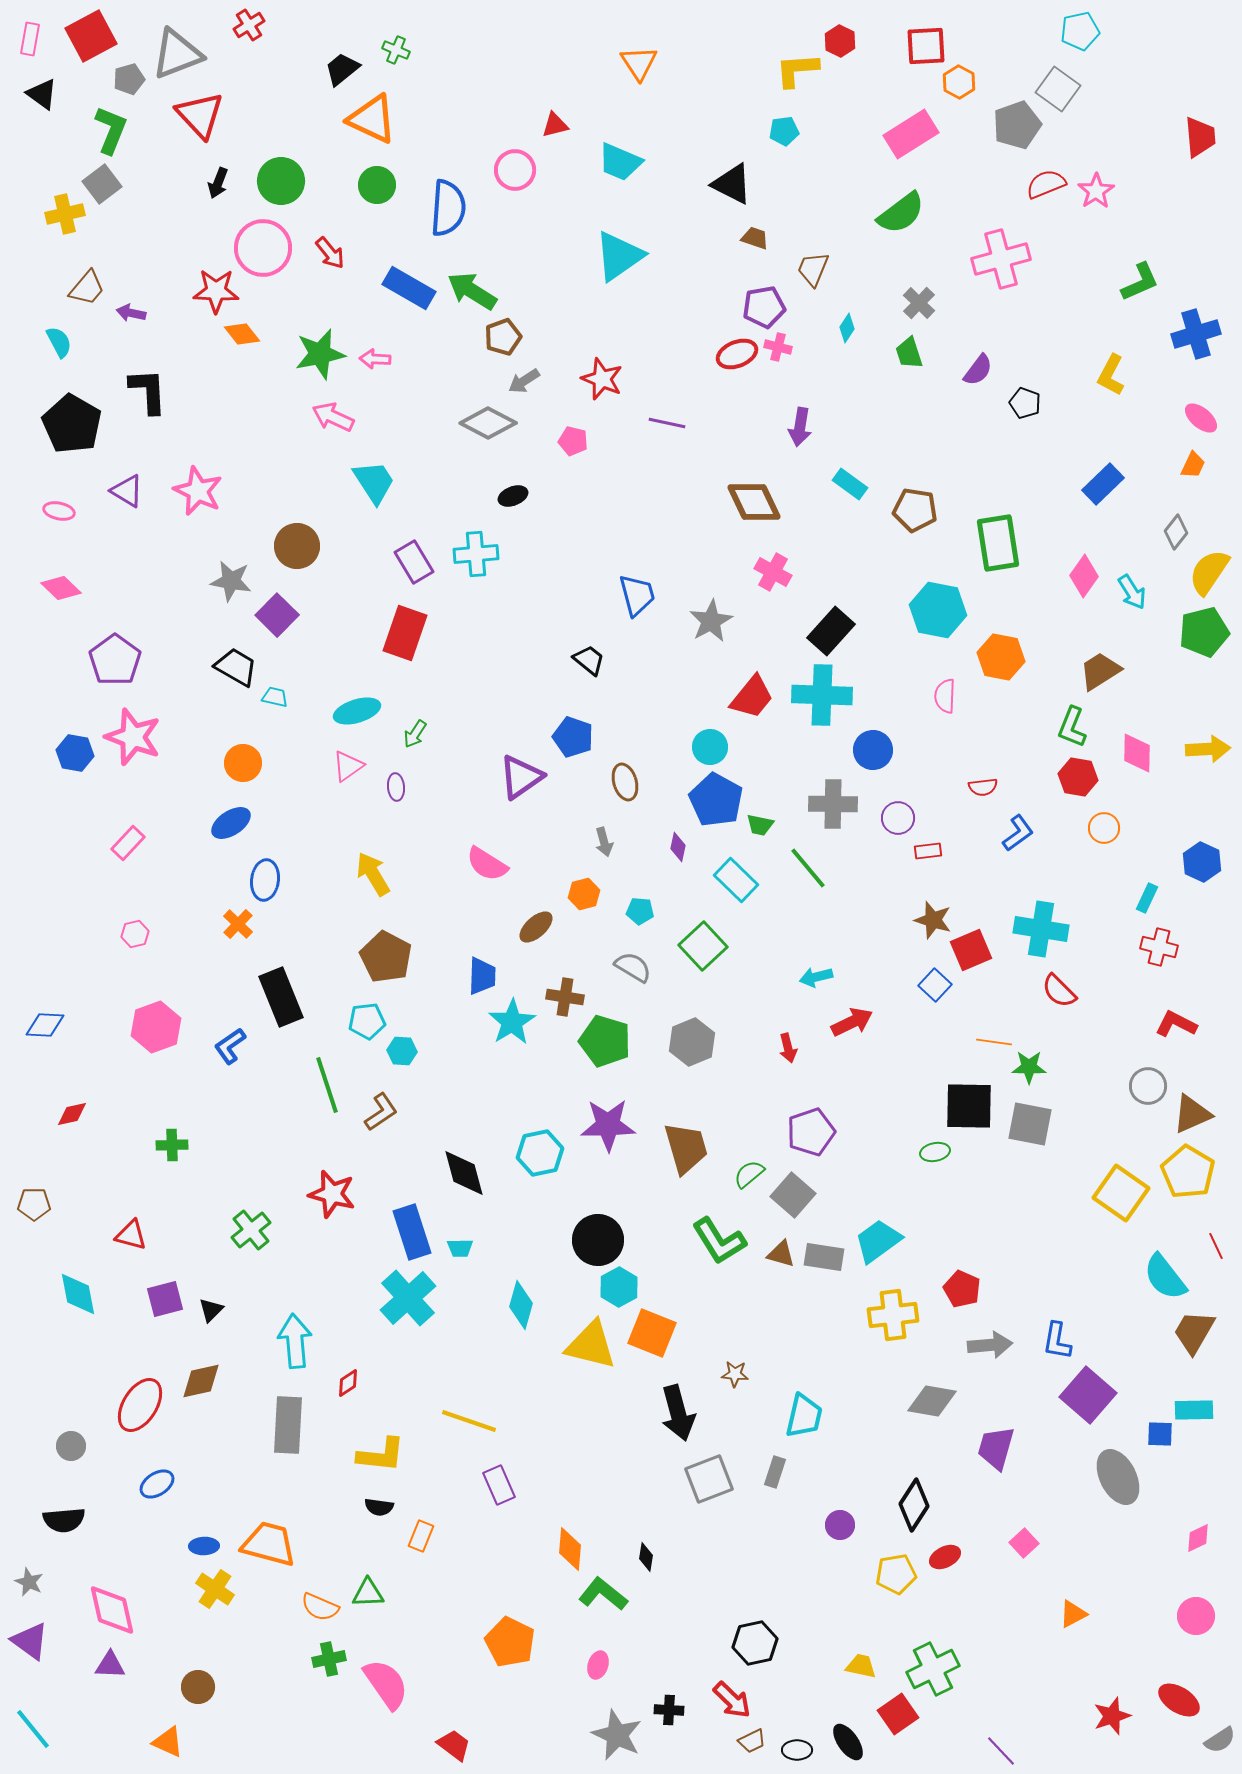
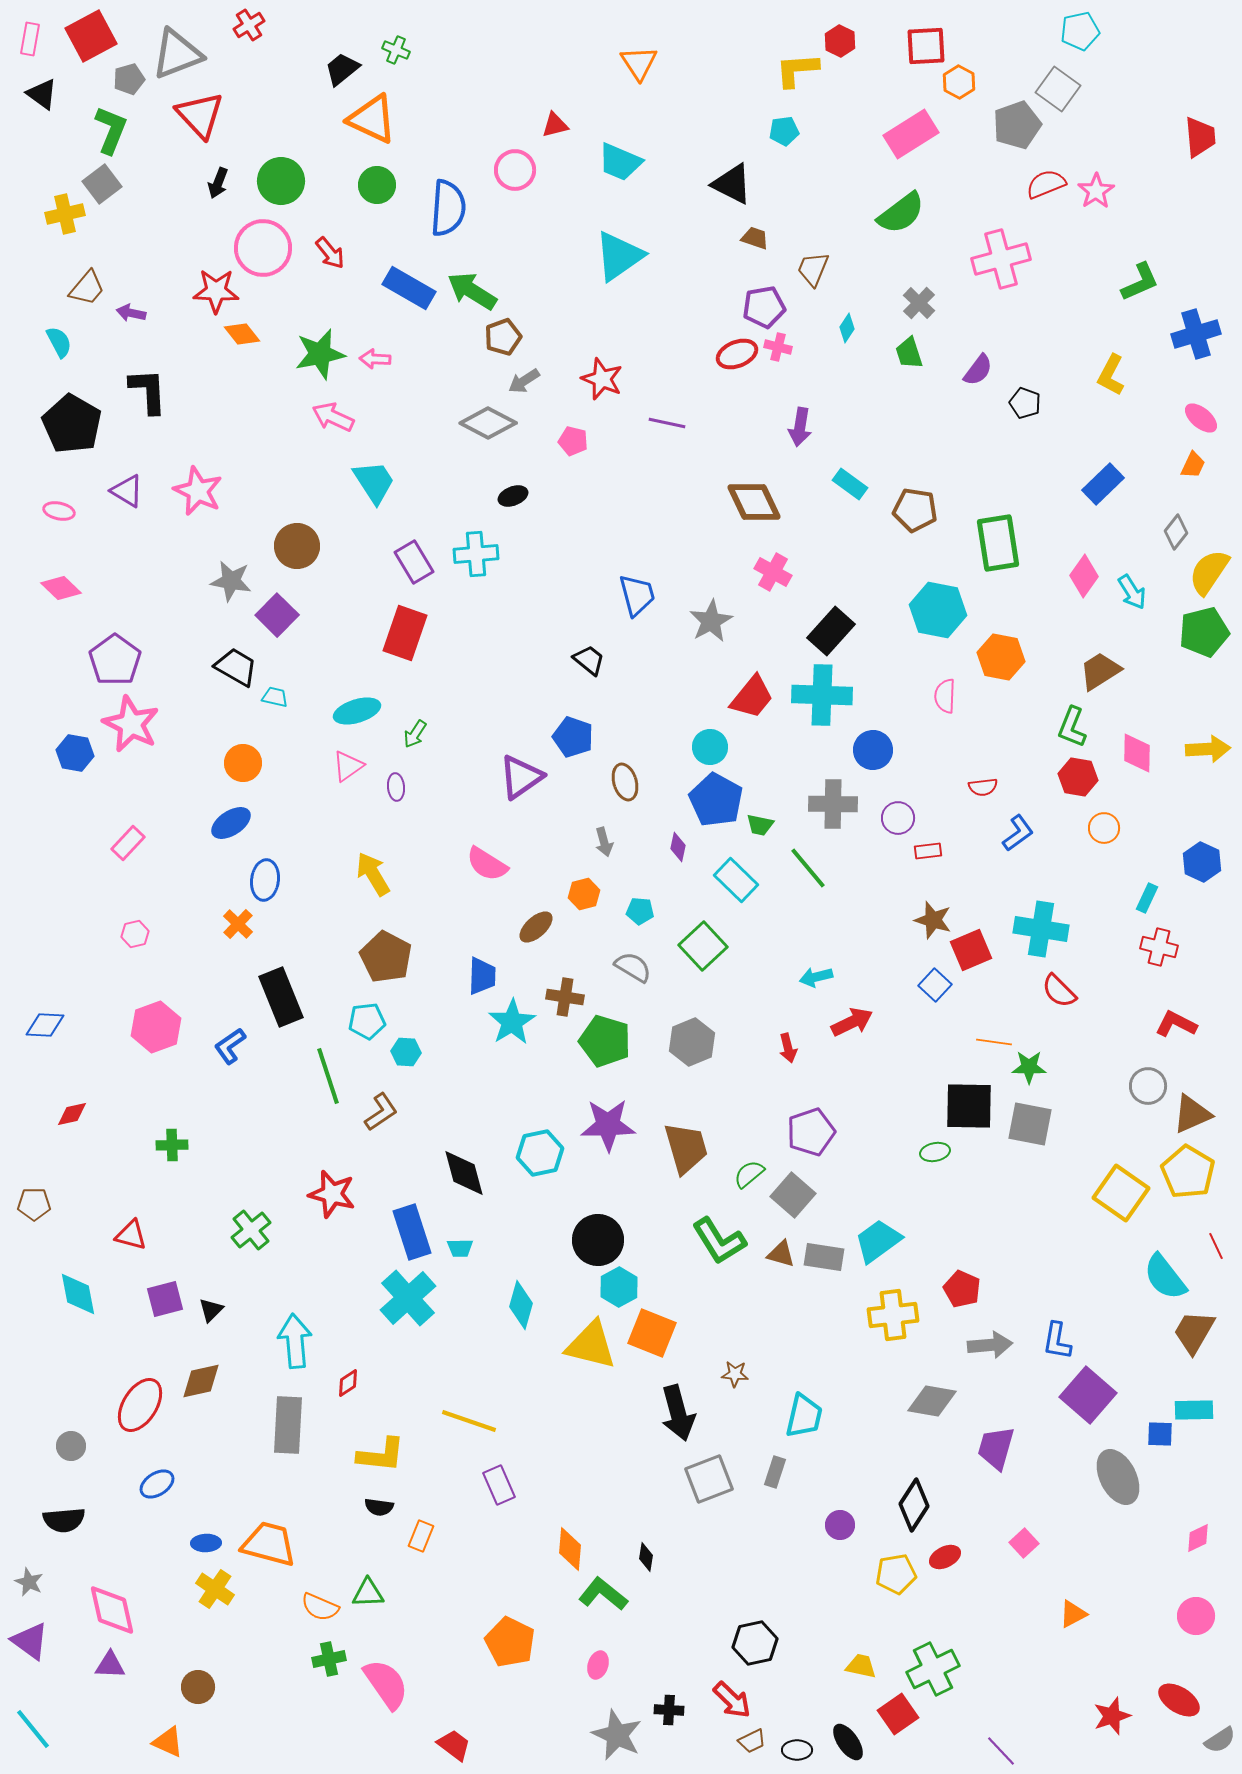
pink star at (133, 737): moved 2 px left, 13 px up; rotated 6 degrees clockwise
cyan hexagon at (402, 1051): moved 4 px right, 1 px down
green line at (327, 1085): moved 1 px right, 9 px up
blue ellipse at (204, 1546): moved 2 px right, 3 px up
